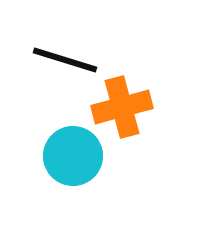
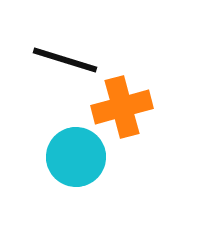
cyan circle: moved 3 px right, 1 px down
